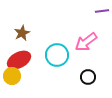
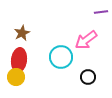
purple line: moved 1 px left, 1 px down
pink arrow: moved 2 px up
cyan circle: moved 4 px right, 2 px down
red ellipse: rotated 55 degrees counterclockwise
yellow circle: moved 4 px right, 1 px down
